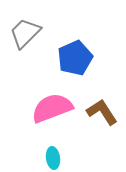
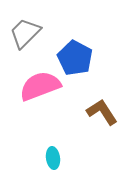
blue pentagon: rotated 20 degrees counterclockwise
pink semicircle: moved 12 px left, 22 px up
